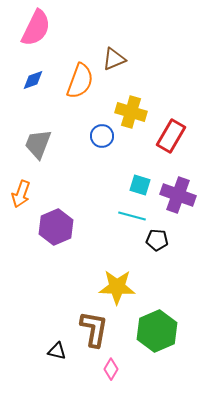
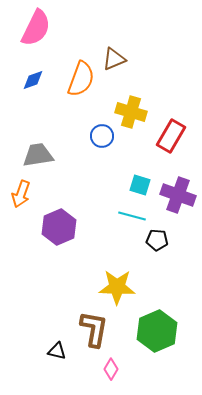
orange semicircle: moved 1 px right, 2 px up
gray trapezoid: moved 11 px down; rotated 60 degrees clockwise
purple hexagon: moved 3 px right
